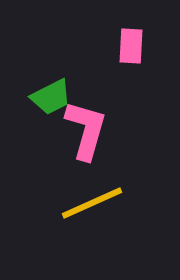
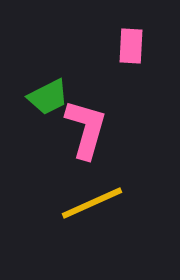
green trapezoid: moved 3 px left
pink L-shape: moved 1 px up
